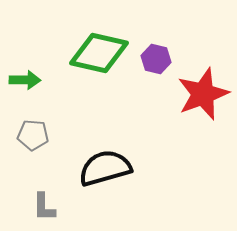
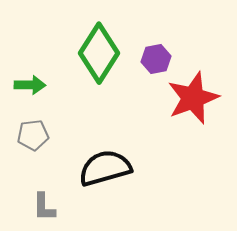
green diamond: rotated 70 degrees counterclockwise
purple hexagon: rotated 24 degrees counterclockwise
green arrow: moved 5 px right, 5 px down
red star: moved 10 px left, 4 px down
gray pentagon: rotated 12 degrees counterclockwise
